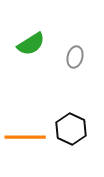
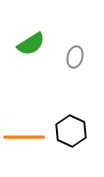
black hexagon: moved 2 px down
orange line: moved 1 px left
